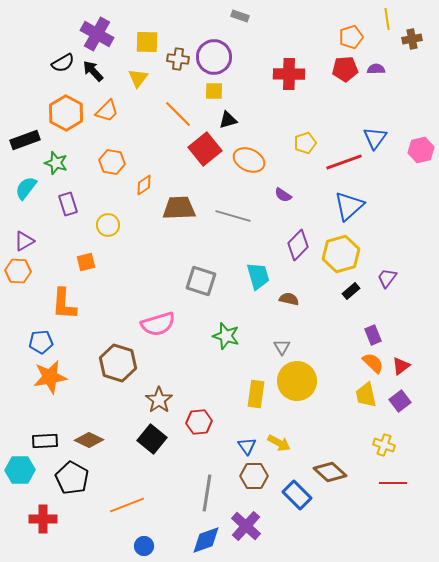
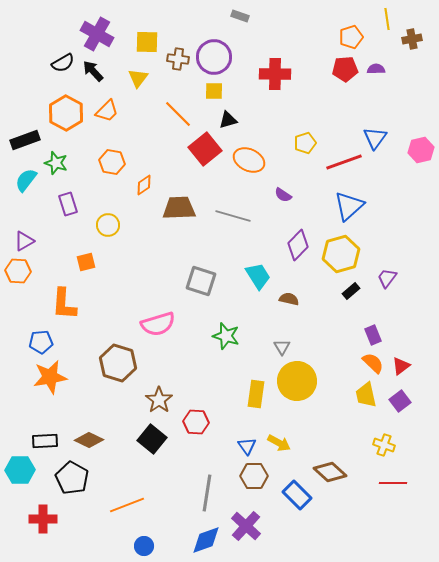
red cross at (289, 74): moved 14 px left
cyan semicircle at (26, 188): moved 8 px up
cyan trapezoid at (258, 276): rotated 16 degrees counterclockwise
red hexagon at (199, 422): moved 3 px left; rotated 10 degrees clockwise
